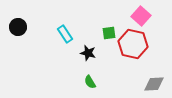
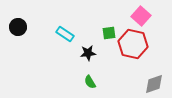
cyan rectangle: rotated 24 degrees counterclockwise
black star: rotated 21 degrees counterclockwise
gray diamond: rotated 15 degrees counterclockwise
